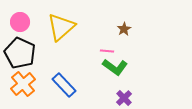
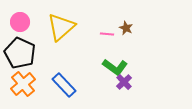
brown star: moved 2 px right, 1 px up; rotated 16 degrees counterclockwise
pink line: moved 17 px up
purple cross: moved 16 px up
